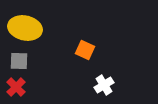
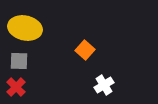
orange square: rotated 18 degrees clockwise
